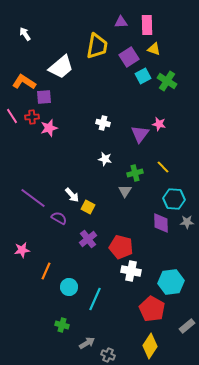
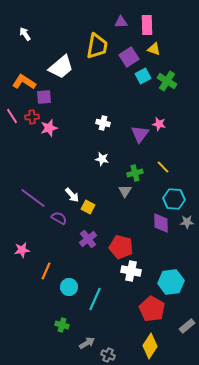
white star at (105, 159): moved 3 px left
